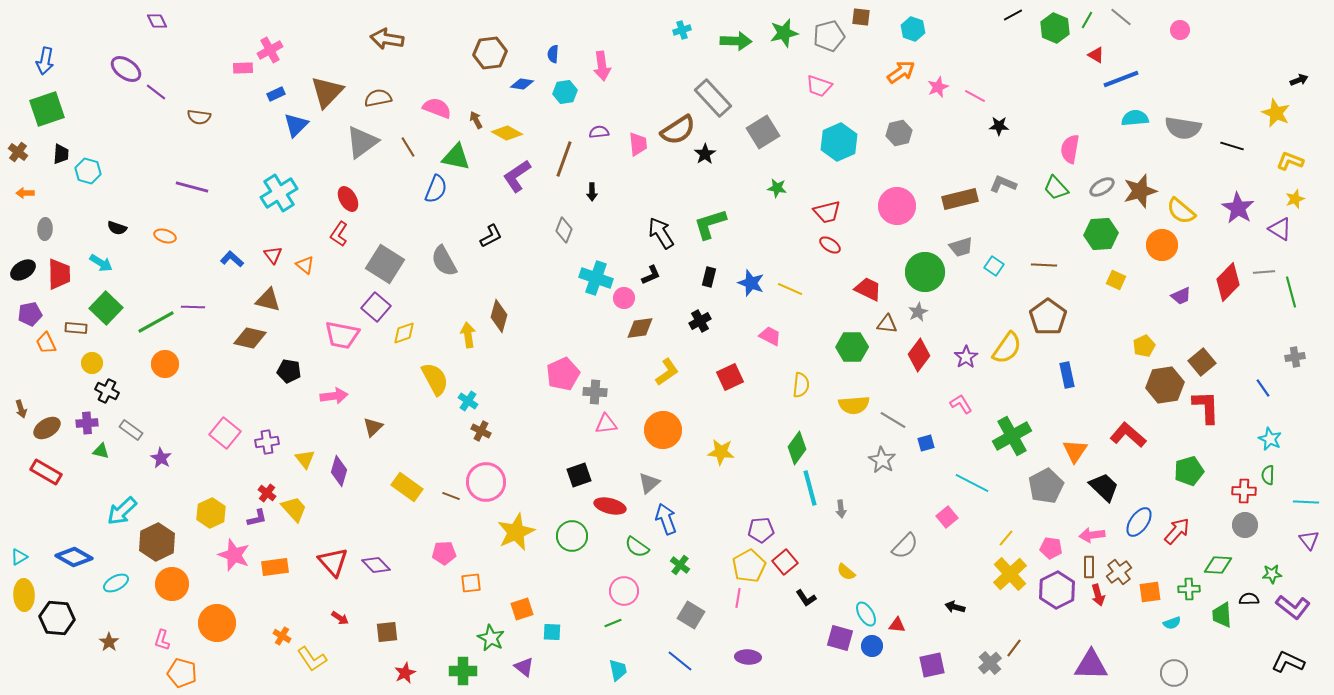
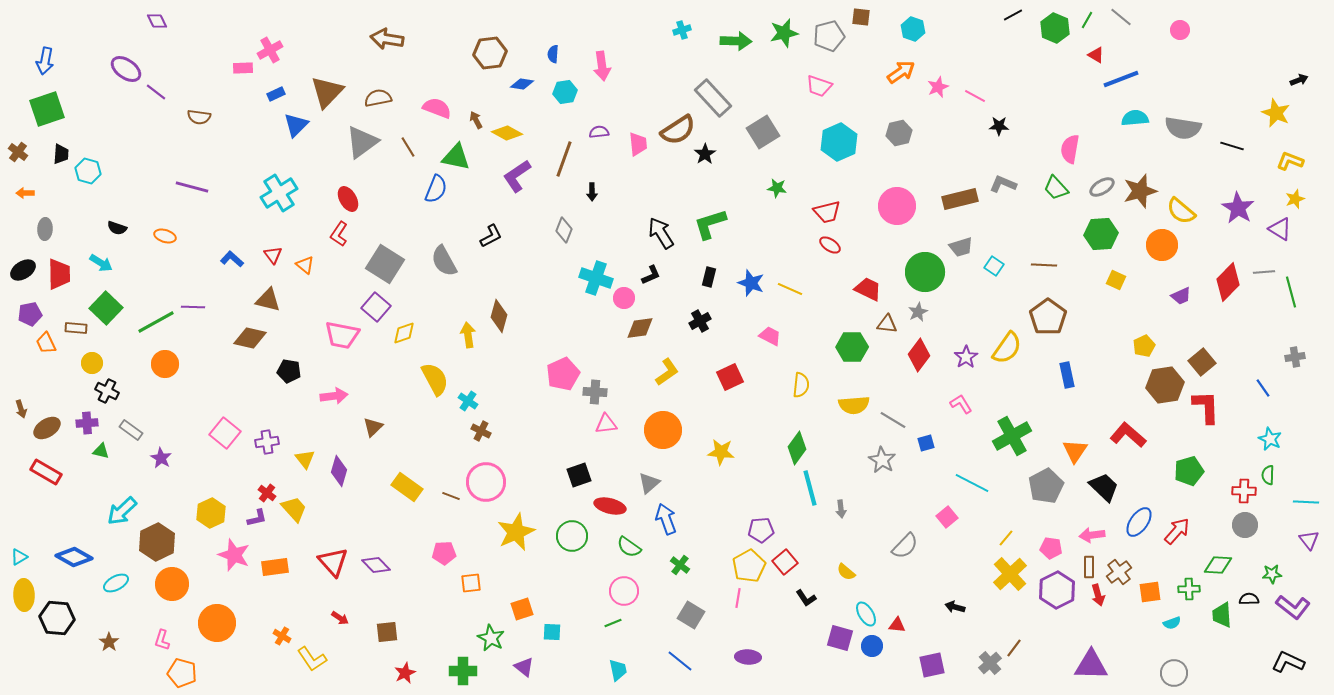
green semicircle at (637, 547): moved 8 px left
